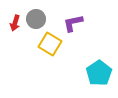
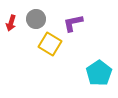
red arrow: moved 4 px left
